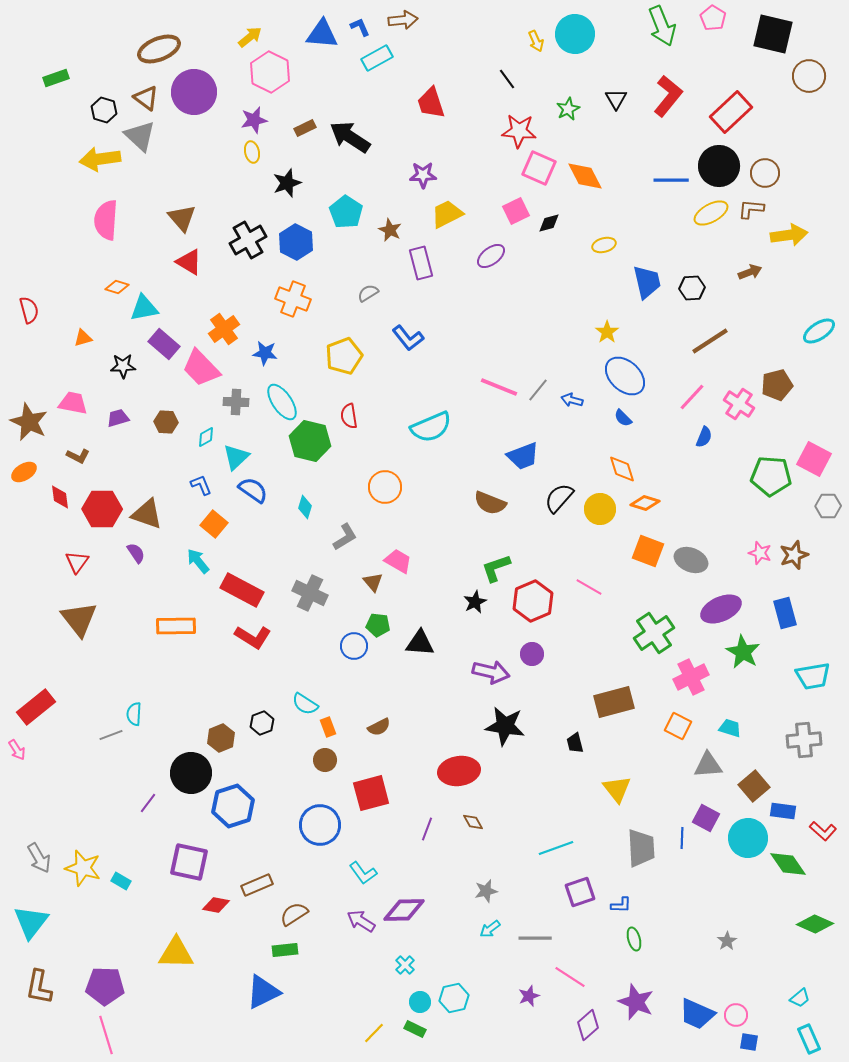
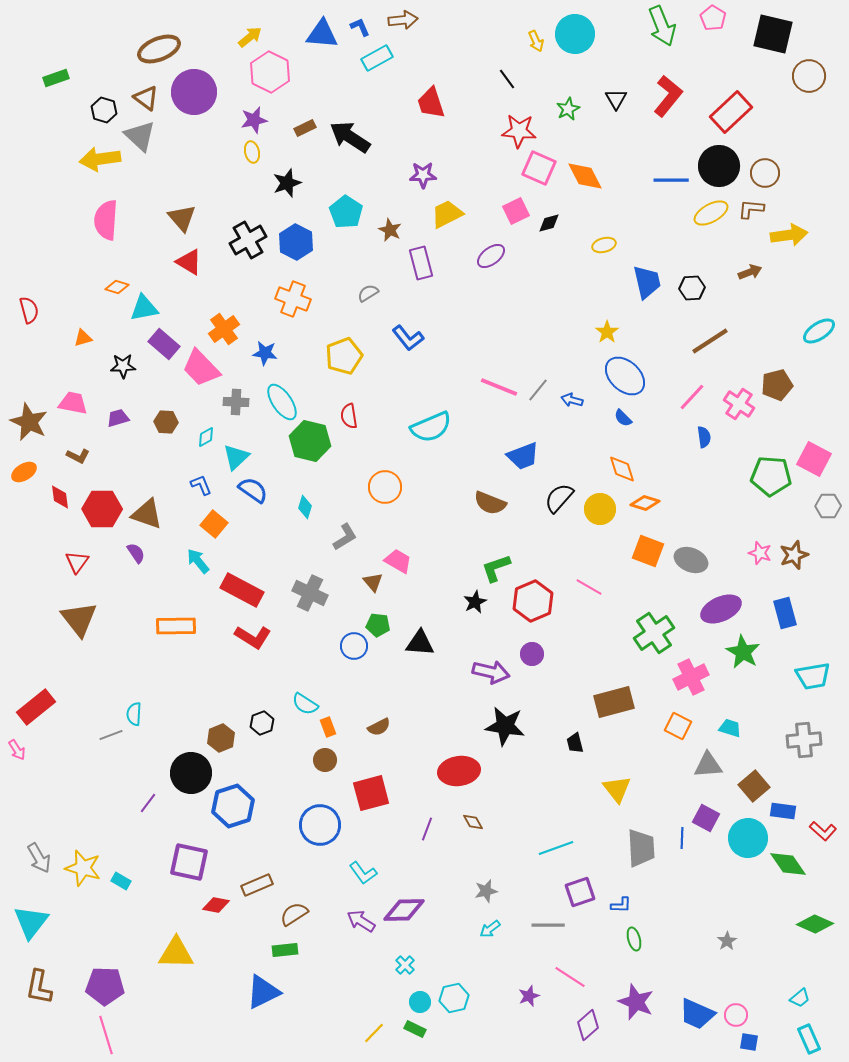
blue semicircle at (704, 437): rotated 30 degrees counterclockwise
gray line at (535, 938): moved 13 px right, 13 px up
